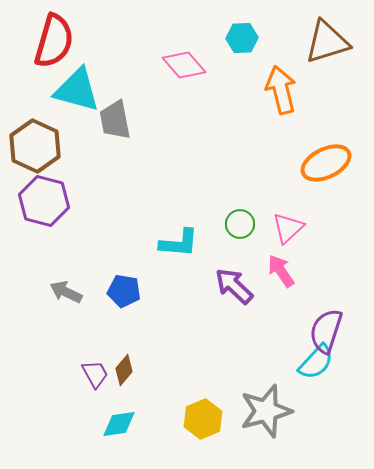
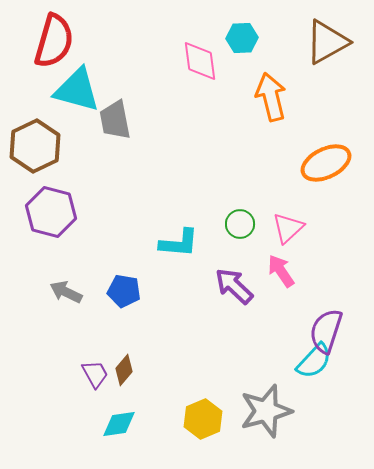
brown triangle: rotated 12 degrees counterclockwise
pink diamond: moved 16 px right, 4 px up; rotated 33 degrees clockwise
orange arrow: moved 10 px left, 7 px down
brown hexagon: rotated 9 degrees clockwise
purple hexagon: moved 7 px right, 11 px down
cyan semicircle: moved 2 px left, 1 px up
